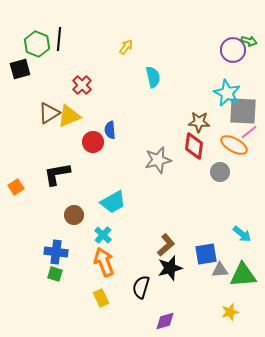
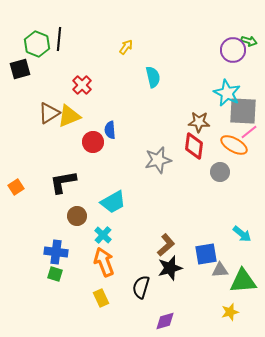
black L-shape: moved 6 px right, 8 px down
brown circle: moved 3 px right, 1 px down
green triangle: moved 6 px down
